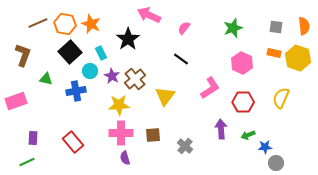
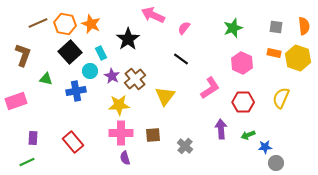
pink arrow: moved 4 px right
